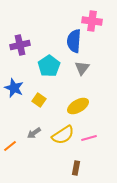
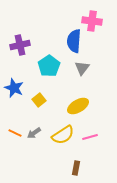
yellow square: rotated 16 degrees clockwise
pink line: moved 1 px right, 1 px up
orange line: moved 5 px right, 13 px up; rotated 64 degrees clockwise
